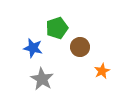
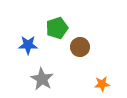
blue star: moved 5 px left, 3 px up; rotated 12 degrees counterclockwise
orange star: moved 13 px down; rotated 21 degrees clockwise
